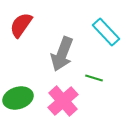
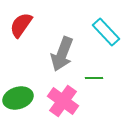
green line: rotated 18 degrees counterclockwise
pink cross: rotated 12 degrees counterclockwise
